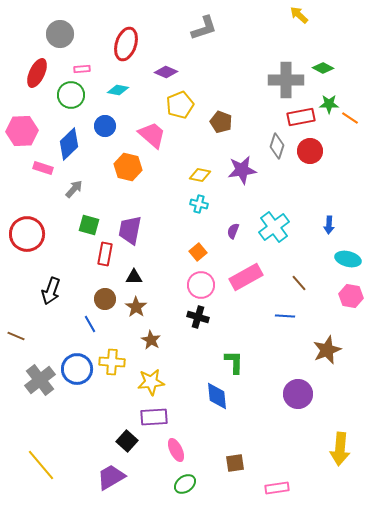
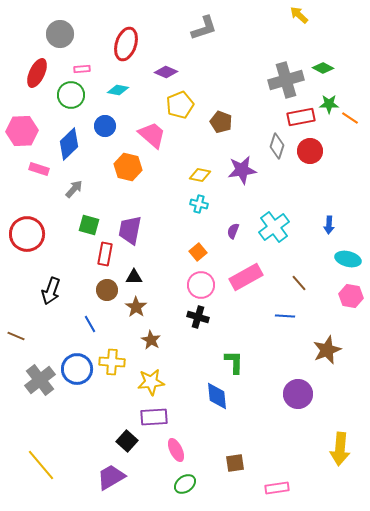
gray cross at (286, 80): rotated 16 degrees counterclockwise
pink rectangle at (43, 168): moved 4 px left, 1 px down
brown circle at (105, 299): moved 2 px right, 9 px up
